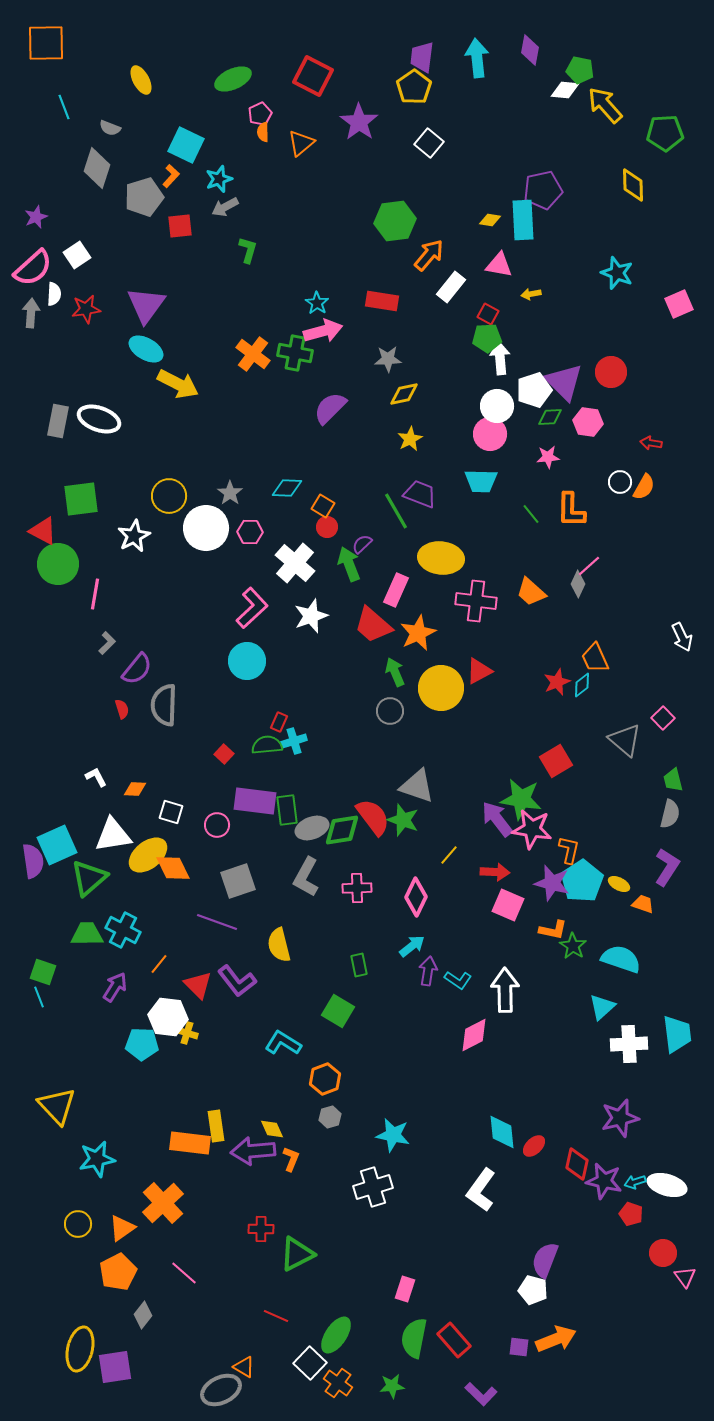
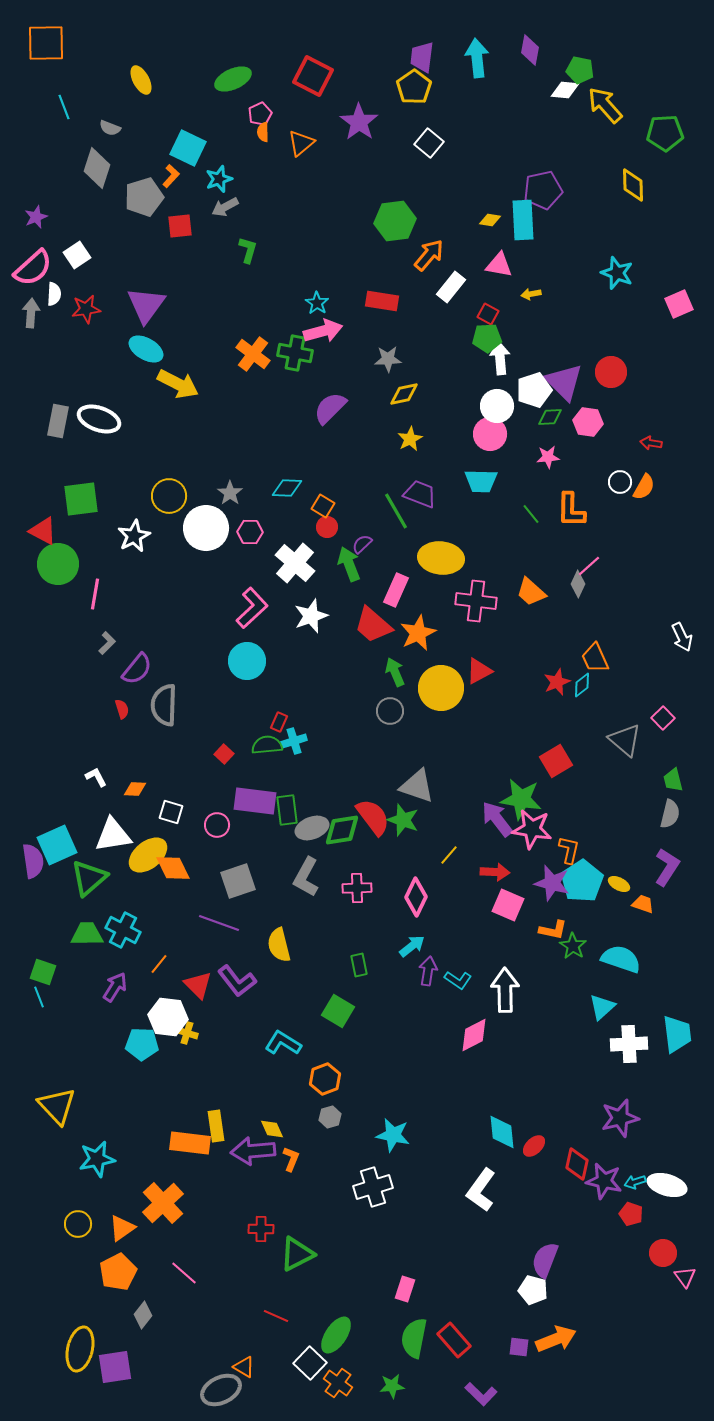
cyan square at (186, 145): moved 2 px right, 3 px down
purple line at (217, 922): moved 2 px right, 1 px down
